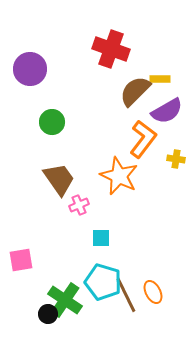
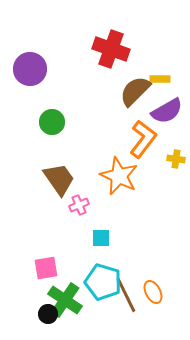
pink square: moved 25 px right, 8 px down
